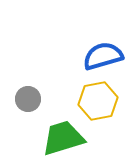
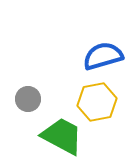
yellow hexagon: moved 1 px left, 1 px down
green trapezoid: moved 1 px left, 2 px up; rotated 45 degrees clockwise
